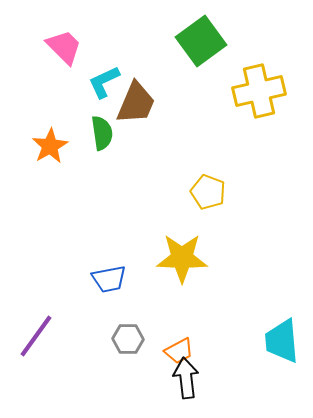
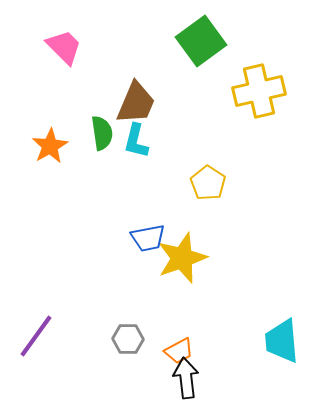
cyan L-shape: moved 32 px right, 59 px down; rotated 51 degrees counterclockwise
yellow pentagon: moved 9 px up; rotated 12 degrees clockwise
yellow star: rotated 21 degrees counterclockwise
blue trapezoid: moved 39 px right, 41 px up
